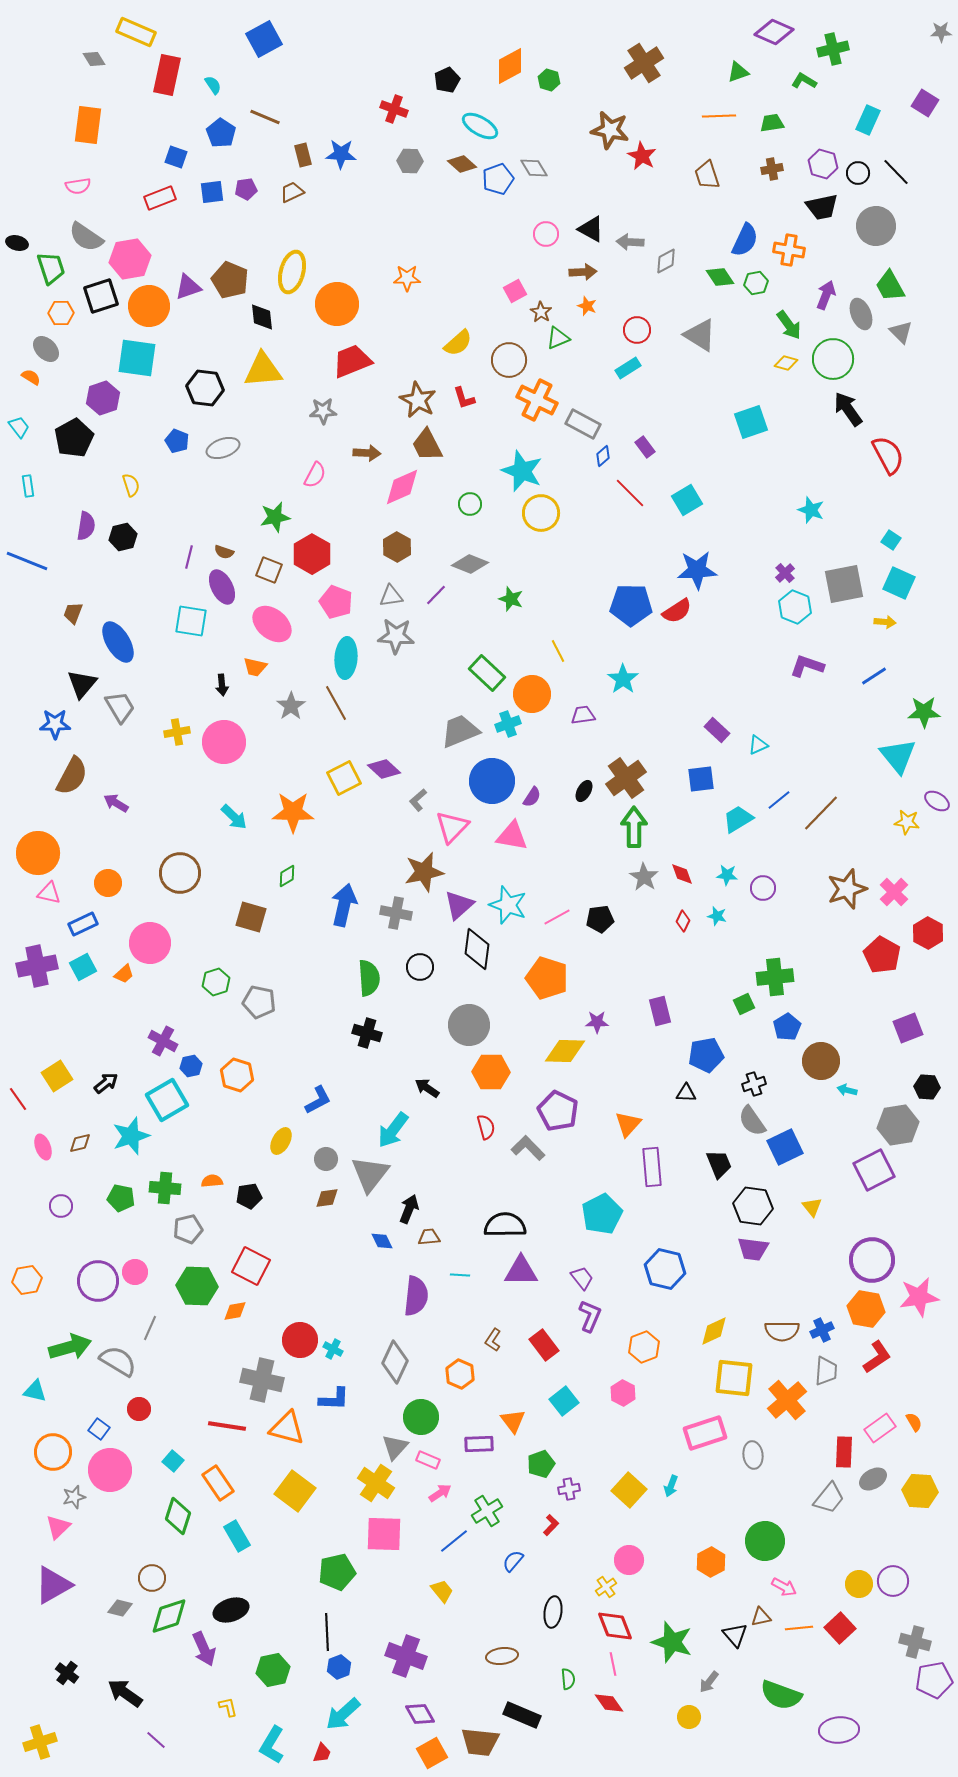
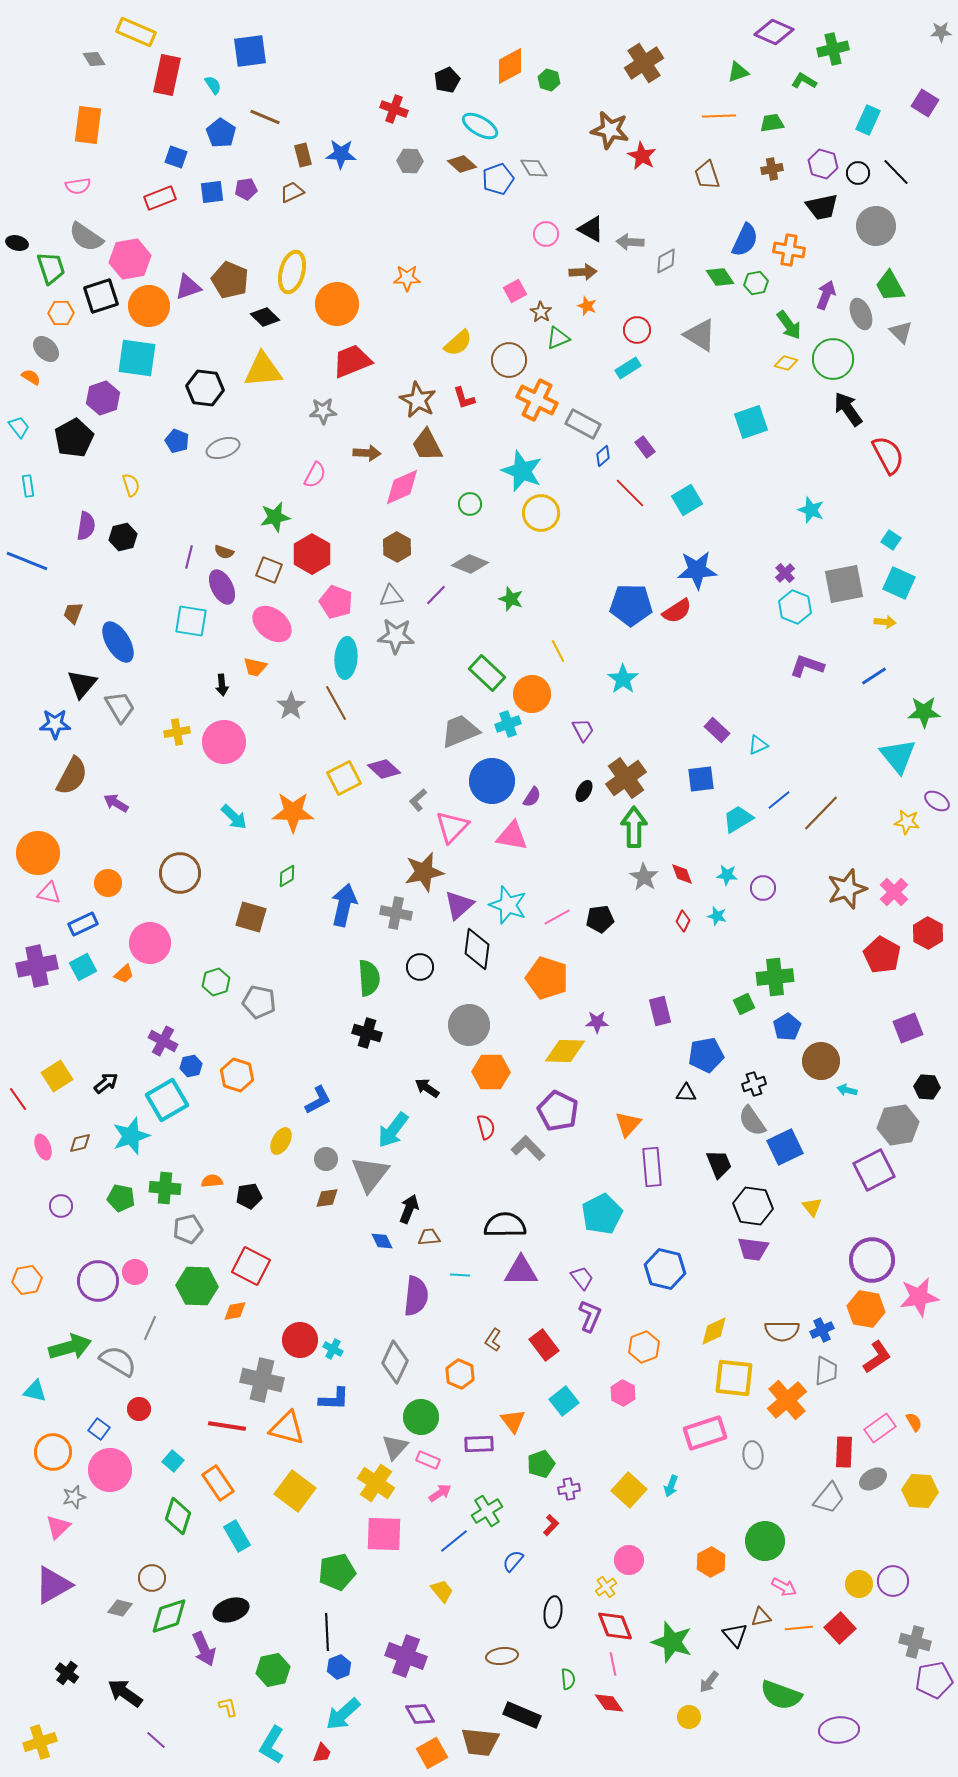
blue square at (264, 39): moved 14 px left, 12 px down; rotated 21 degrees clockwise
black diamond at (262, 317): moved 3 px right; rotated 40 degrees counterclockwise
purple trapezoid at (583, 715): moved 15 px down; rotated 70 degrees clockwise
